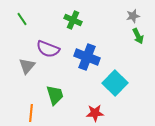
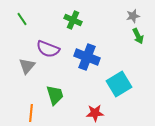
cyan square: moved 4 px right, 1 px down; rotated 15 degrees clockwise
